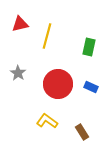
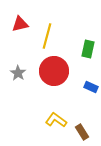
green rectangle: moved 1 px left, 2 px down
red circle: moved 4 px left, 13 px up
yellow L-shape: moved 9 px right, 1 px up
